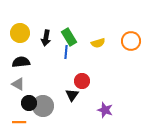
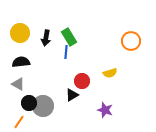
yellow semicircle: moved 12 px right, 30 px down
black triangle: rotated 24 degrees clockwise
orange line: rotated 56 degrees counterclockwise
